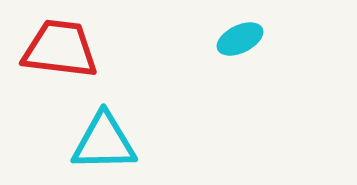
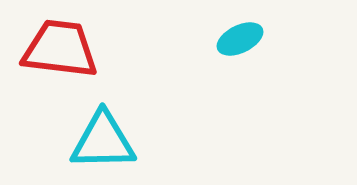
cyan triangle: moved 1 px left, 1 px up
